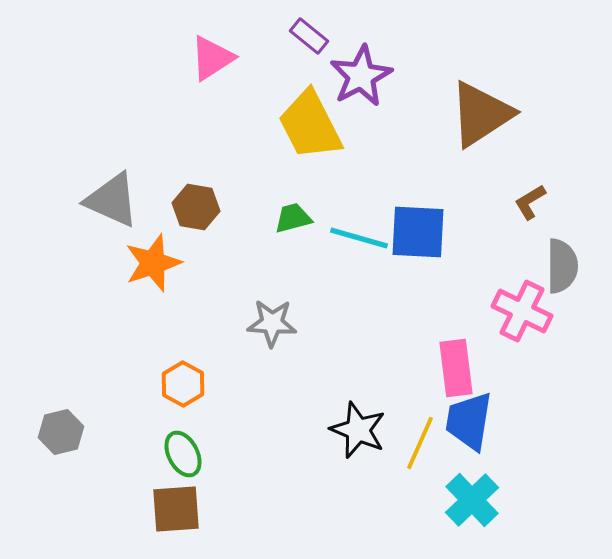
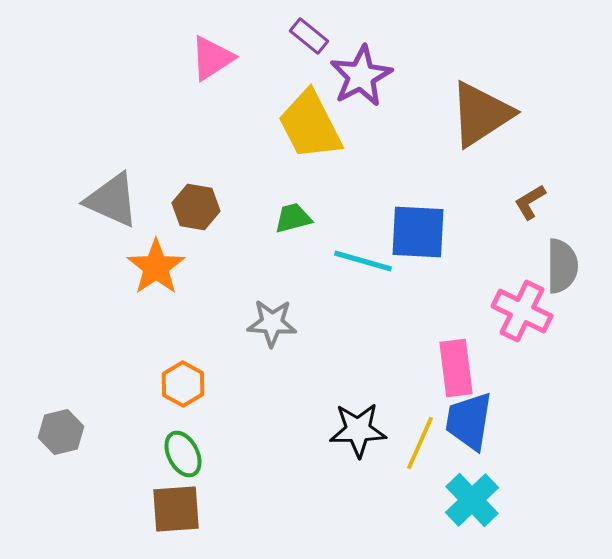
cyan line: moved 4 px right, 23 px down
orange star: moved 3 px right, 4 px down; rotated 16 degrees counterclockwise
black star: rotated 24 degrees counterclockwise
